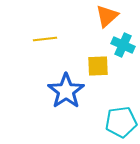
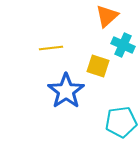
yellow line: moved 6 px right, 9 px down
yellow square: rotated 20 degrees clockwise
